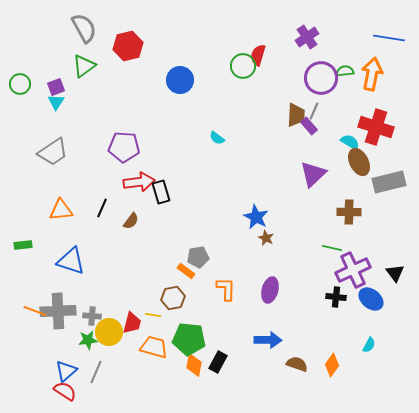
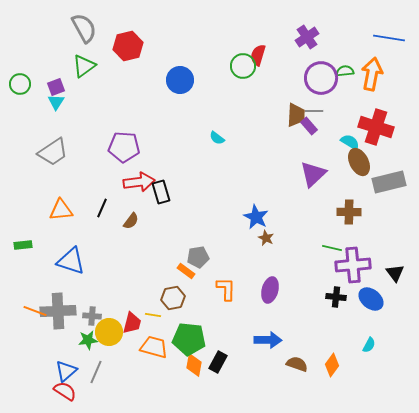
gray line at (314, 111): rotated 66 degrees clockwise
purple cross at (353, 270): moved 5 px up; rotated 20 degrees clockwise
